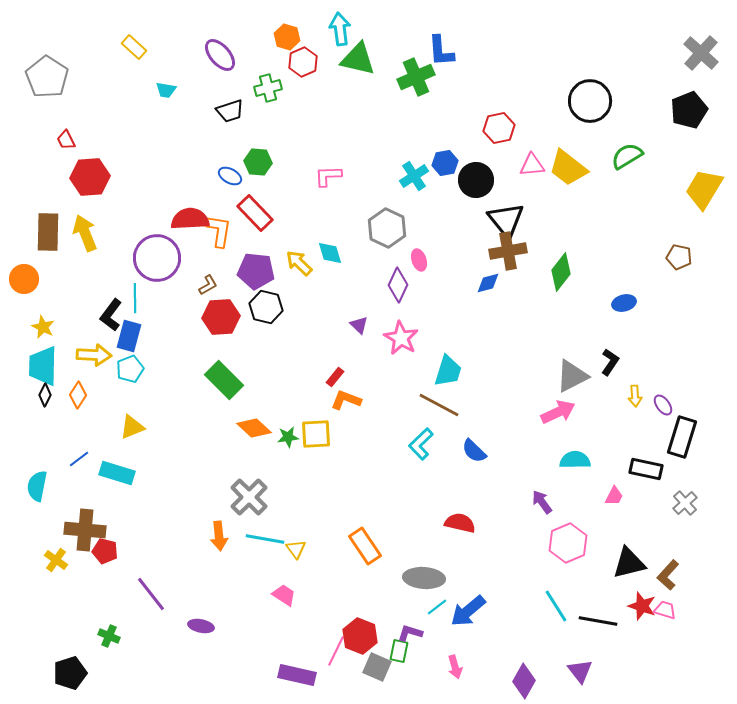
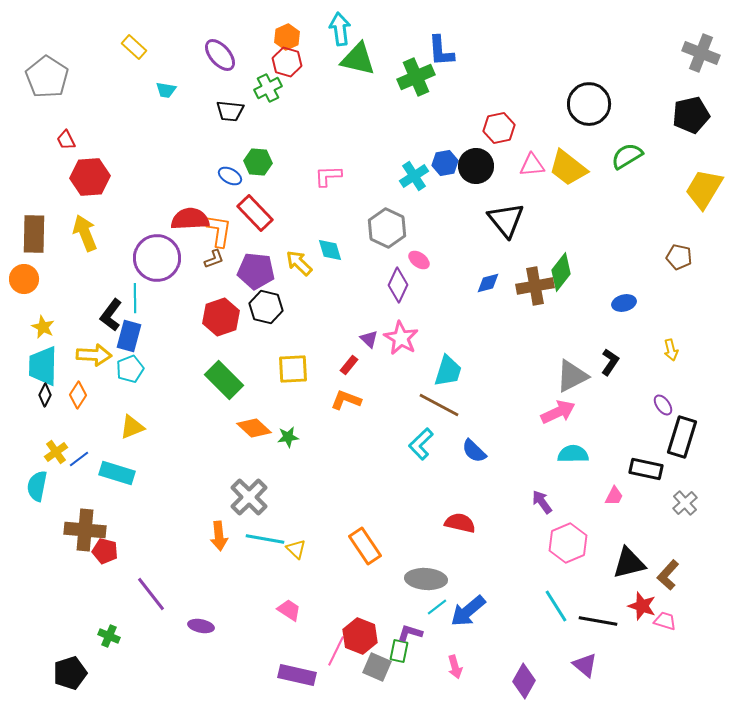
orange hexagon at (287, 37): rotated 20 degrees clockwise
gray cross at (701, 53): rotated 21 degrees counterclockwise
red hexagon at (303, 62): moved 16 px left; rotated 20 degrees counterclockwise
green cross at (268, 88): rotated 12 degrees counterclockwise
black circle at (590, 101): moved 1 px left, 3 px down
black pentagon at (689, 110): moved 2 px right, 5 px down; rotated 9 degrees clockwise
black trapezoid at (230, 111): rotated 24 degrees clockwise
black circle at (476, 180): moved 14 px up
brown rectangle at (48, 232): moved 14 px left, 2 px down
brown cross at (508, 251): moved 27 px right, 35 px down
cyan diamond at (330, 253): moved 3 px up
pink ellipse at (419, 260): rotated 35 degrees counterclockwise
brown L-shape at (208, 285): moved 6 px right, 26 px up; rotated 10 degrees clockwise
red hexagon at (221, 317): rotated 15 degrees counterclockwise
purple triangle at (359, 325): moved 10 px right, 14 px down
red rectangle at (335, 377): moved 14 px right, 12 px up
yellow arrow at (635, 396): moved 36 px right, 46 px up; rotated 10 degrees counterclockwise
yellow square at (316, 434): moved 23 px left, 65 px up
cyan semicircle at (575, 460): moved 2 px left, 6 px up
yellow triangle at (296, 549): rotated 10 degrees counterclockwise
yellow cross at (56, 560): moved 108 px up; rotated 20 degrees clockwise
gray ellipse at (424, 578): moved 2 px right, 1 px down
pink trapezoid at (284, 595): moved 5 px right, 15 px down
pink trapezoid at (665, 610): moved 11 px down
purple triangle at (580, 671): moved 5 px right, 6 px up; rotated 12 degrees counterclockwise
